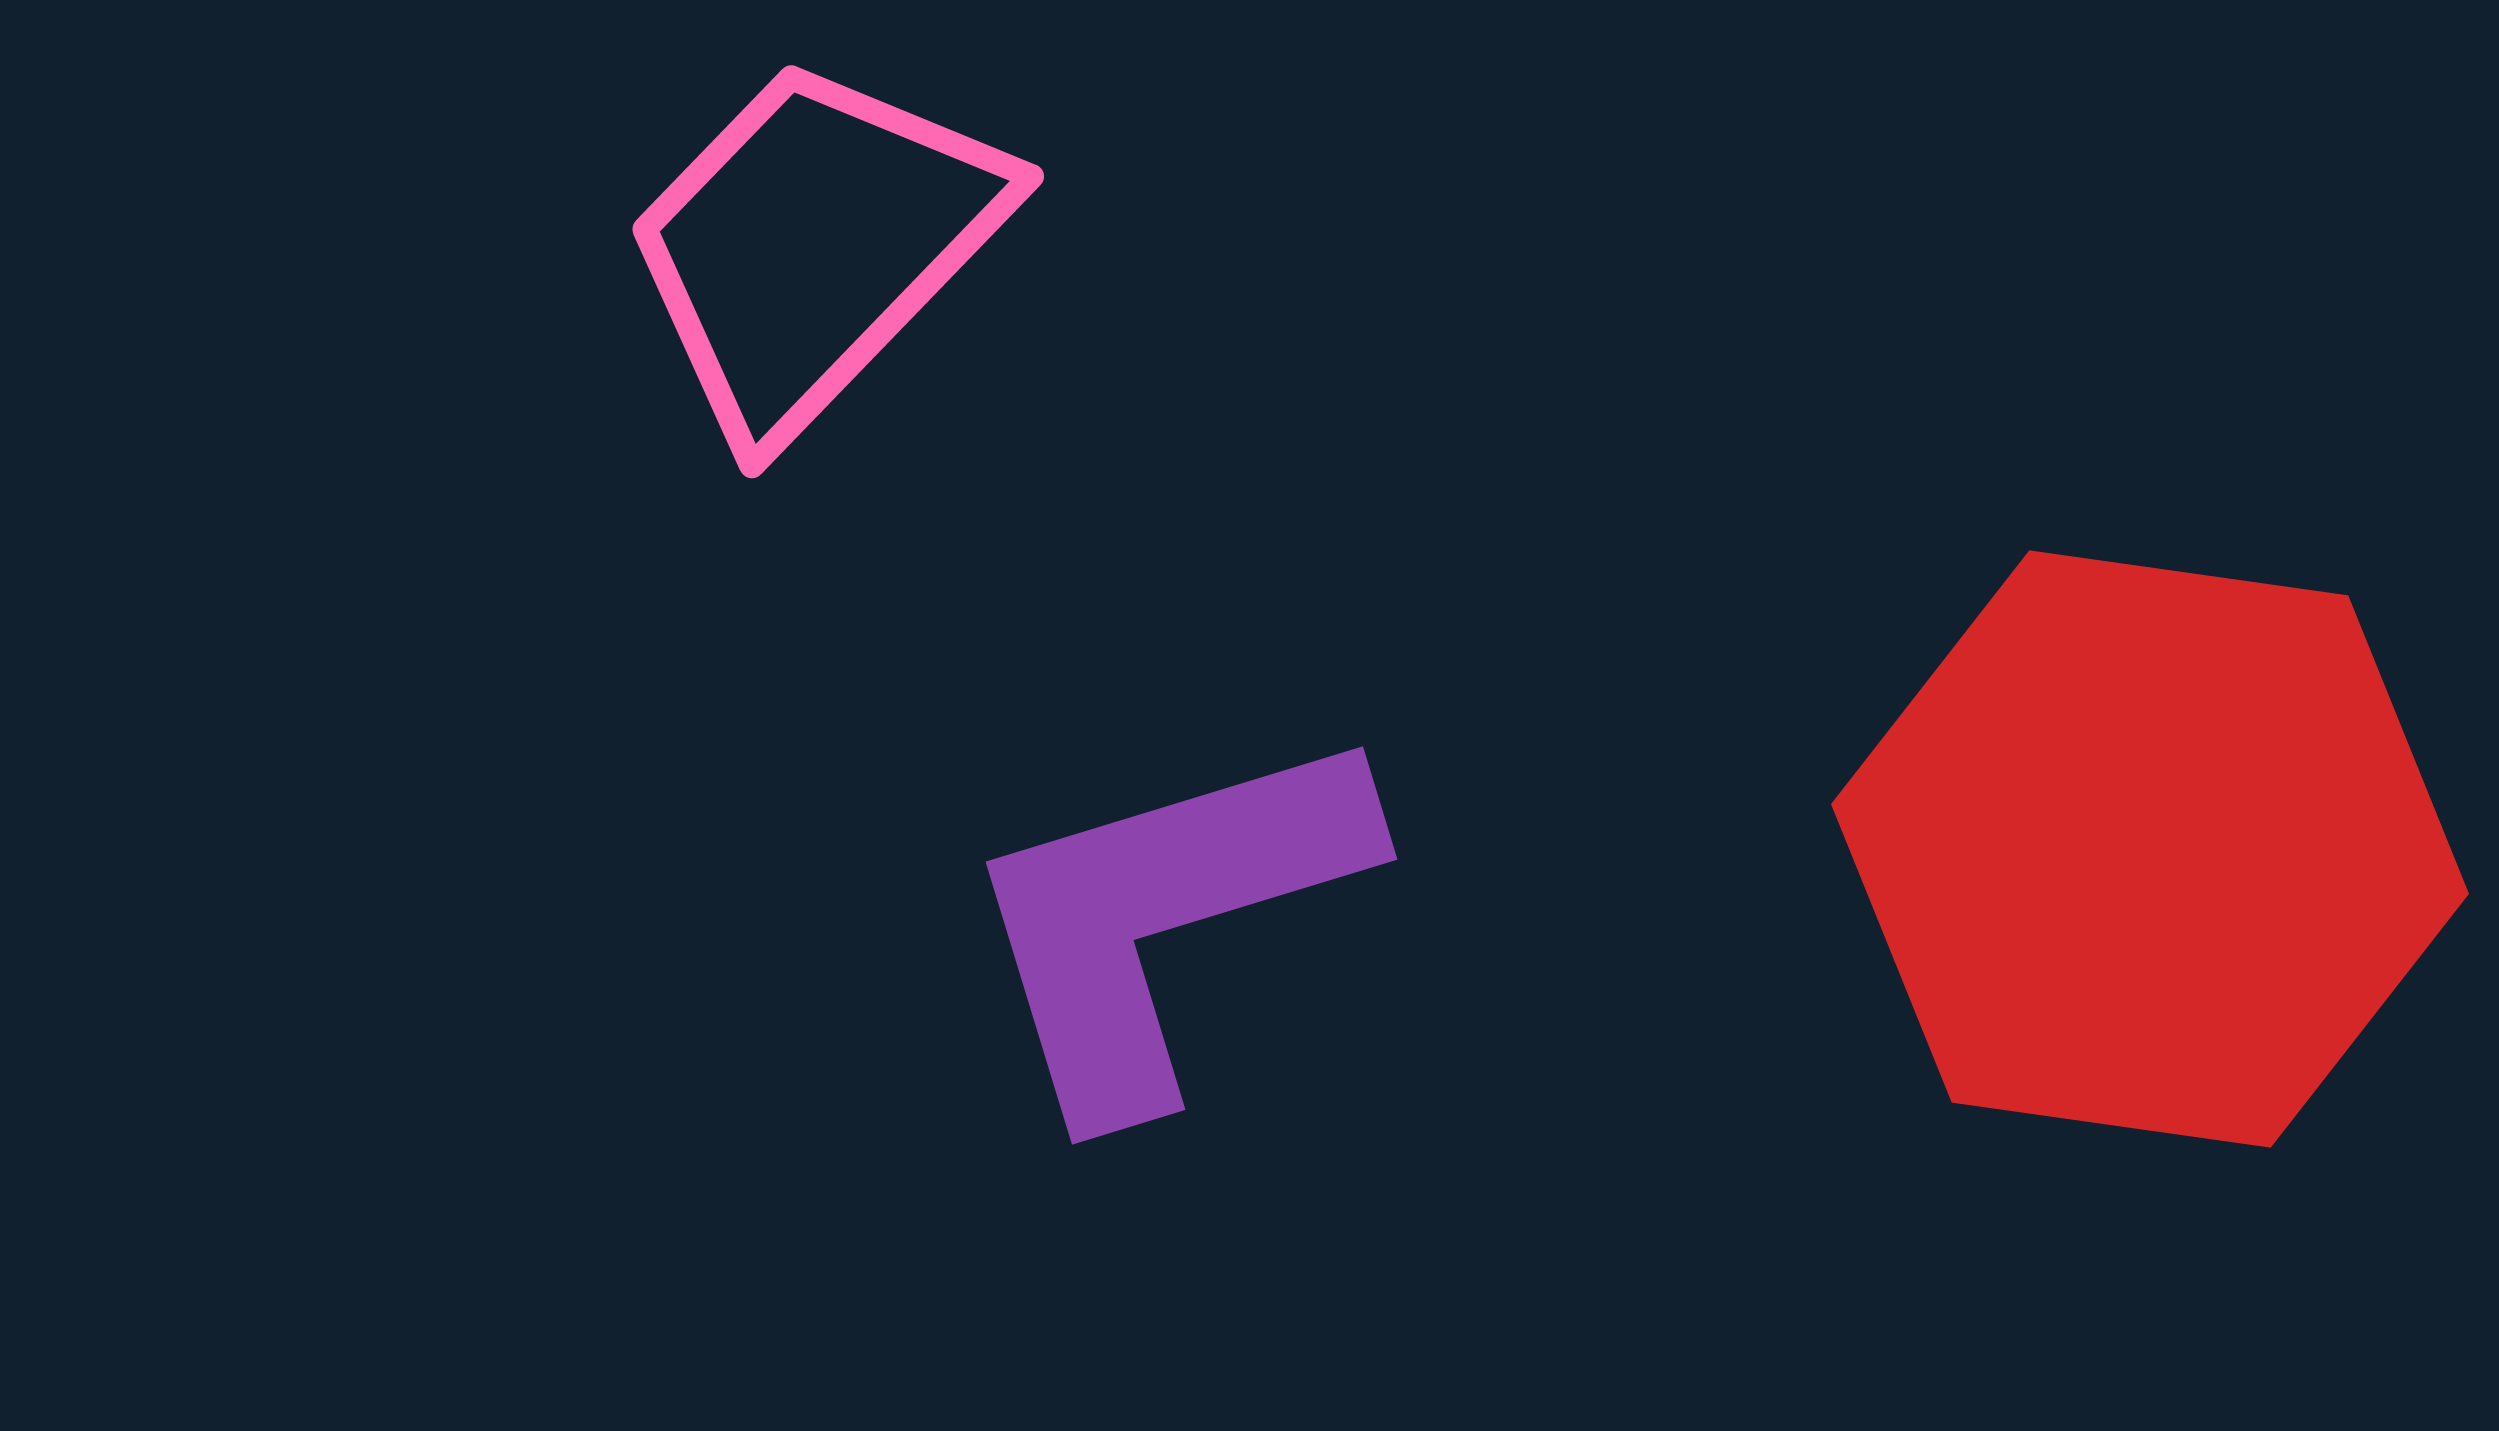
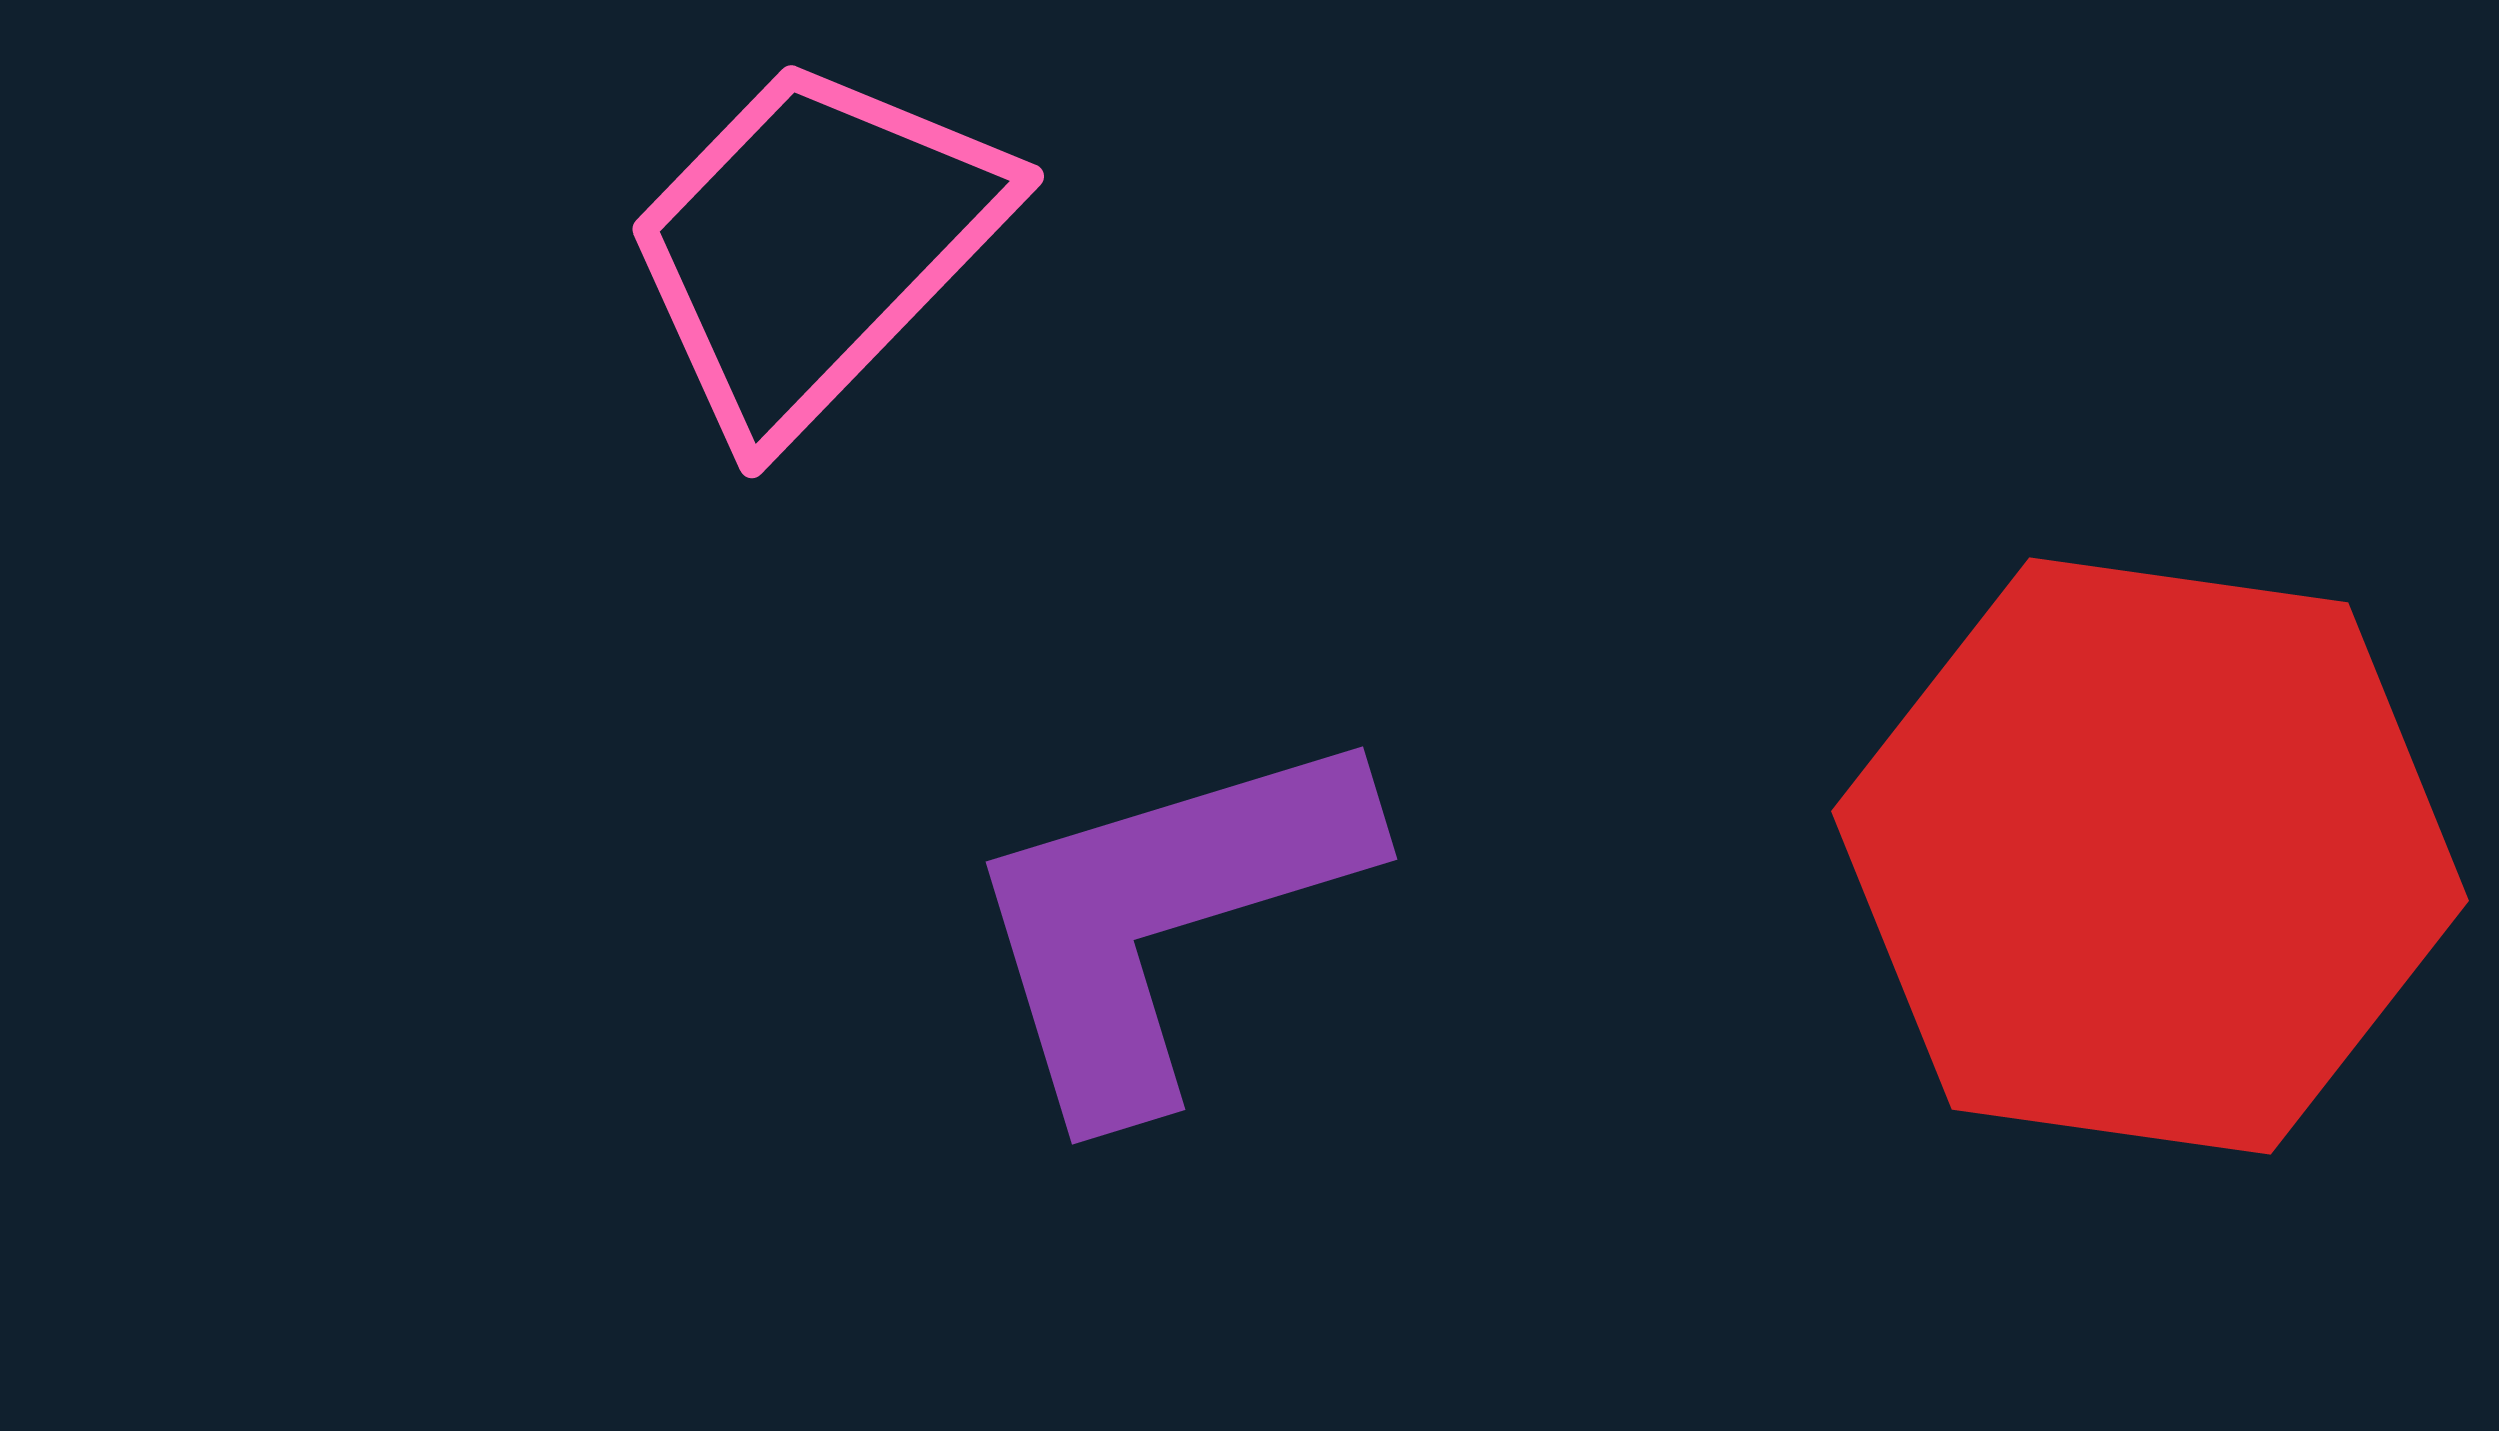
red hexagon: moved 7 px down
